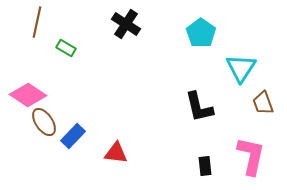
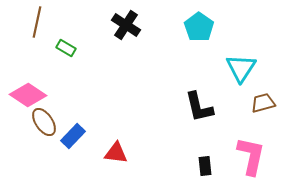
black cross: moved 1 px down
cyan pentagon: moved 2 px left, 6 px up
brown trapezoid: rotated 95 degrees clockwise
